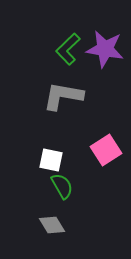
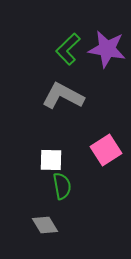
purple star: moved 2 px right
gray L-shape: rotated 18 degrees clockwise
white square: rotated 10 degrees counterclockwise
green semicircle: rotated 20 degrees clockwise
gray diamond: moved 7 px left
